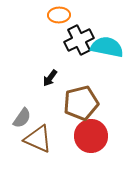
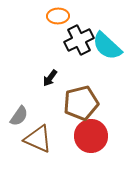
orange ellipse: moved 1 px left, 1 px down
cyan semicircle: moved 1 px up; rotated 148 degrees counterclockwise
gray semicircle: moved 3 px left, 2 px up
